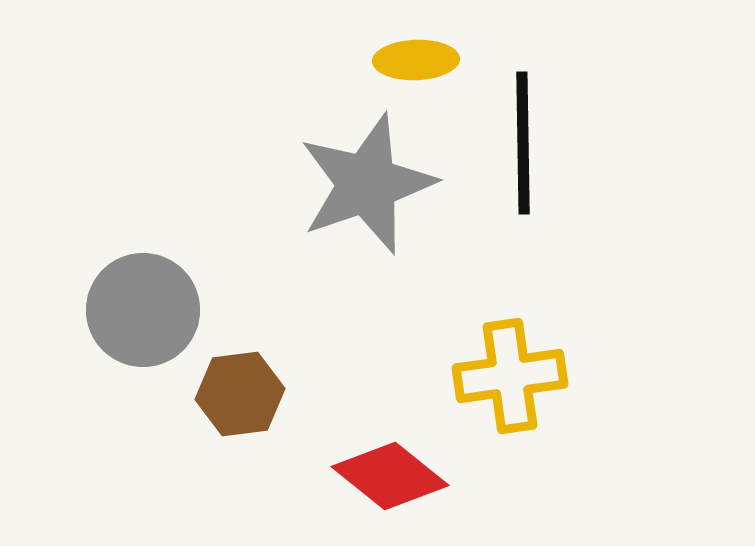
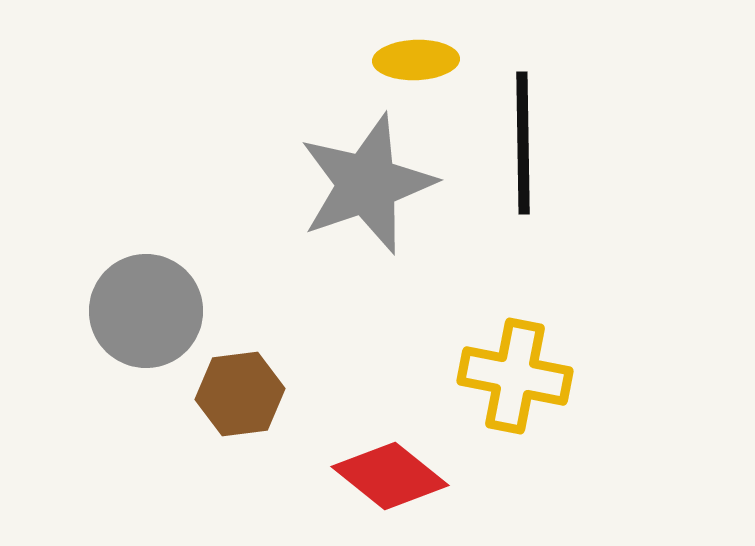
gray circle: moved 3 px right, 1 px down
yellow cross: moved 5 px right; rotated 19 degrees clockwise
